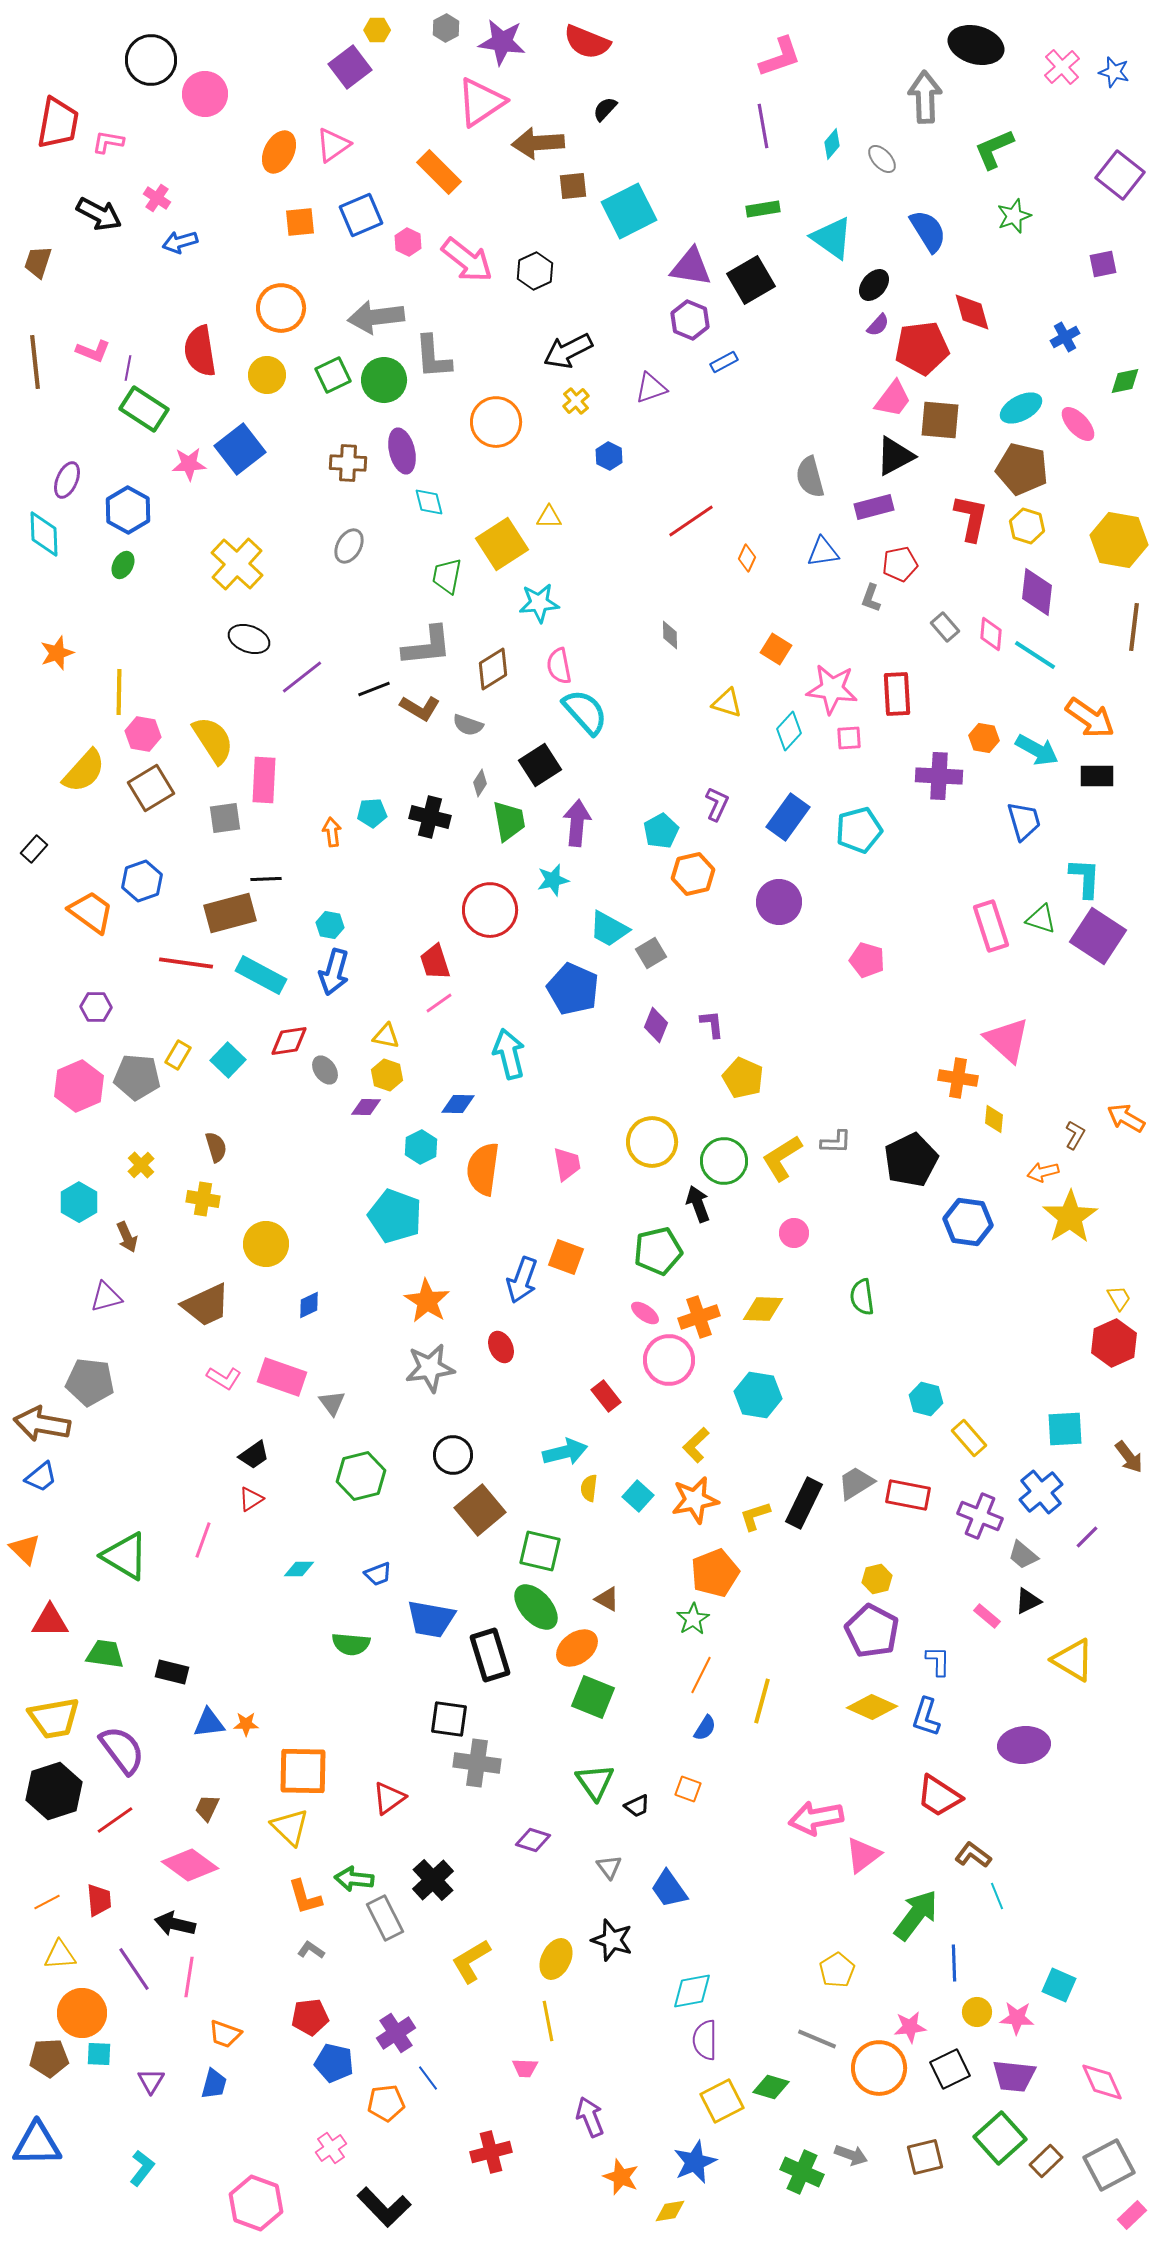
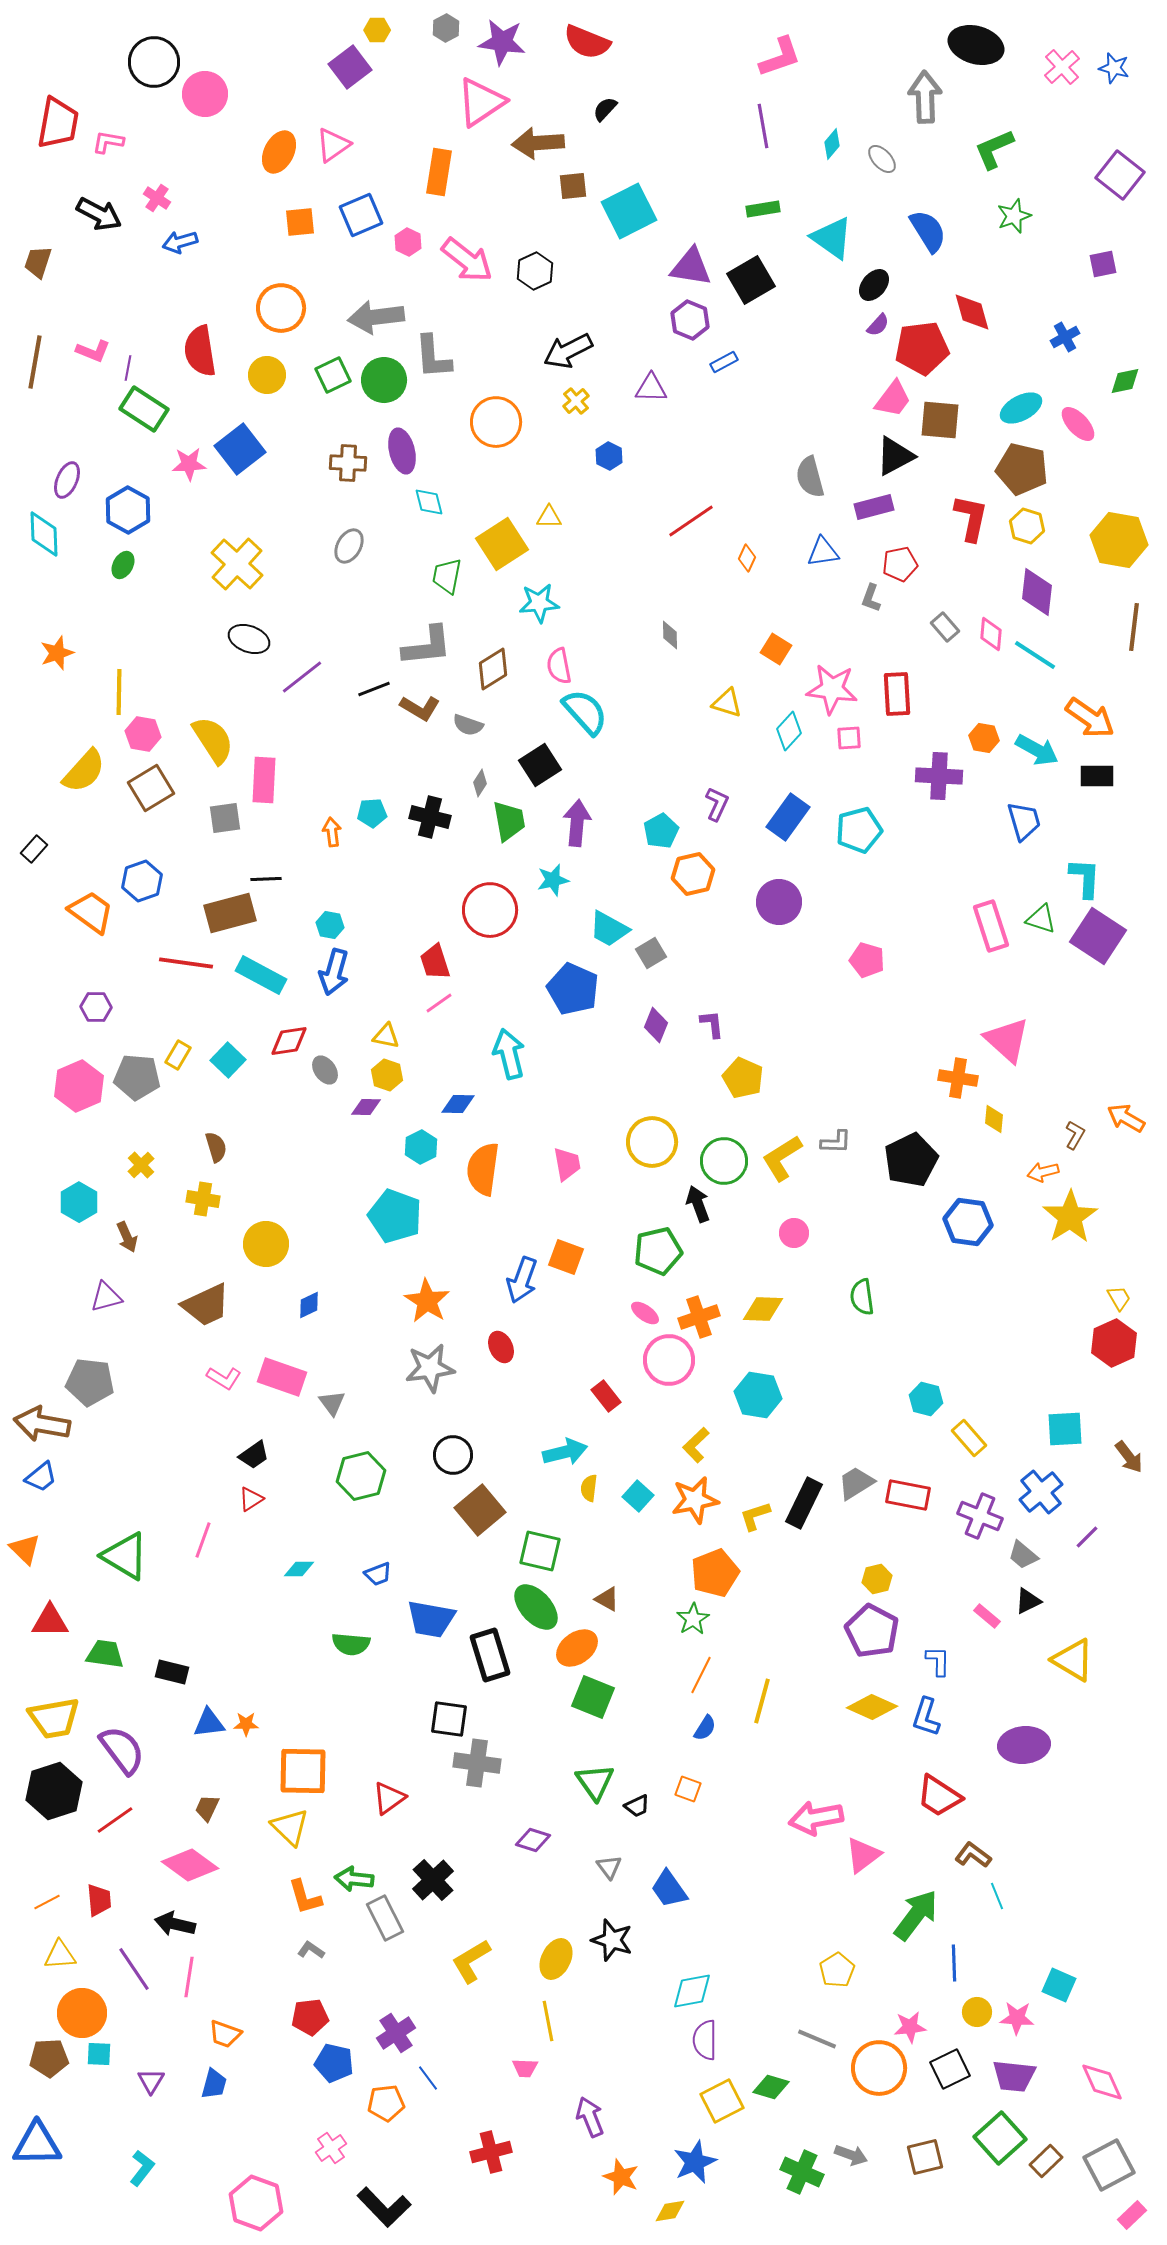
black circle at (151, 60): moved 3 px right, 2 px down
blue star at (1114, 72): moved 4 px up
orange rectangle at (439, 172): rotated 54 degrees clockwise
brown line at (35, 362): rotated 16 degrees clockwise
purple triangle at (651, 388): rotated 20 degrees clockwise
